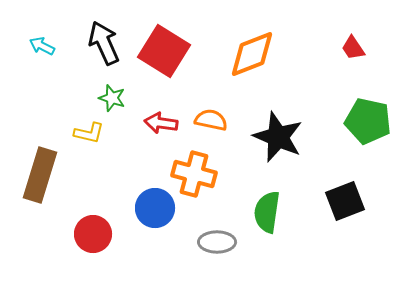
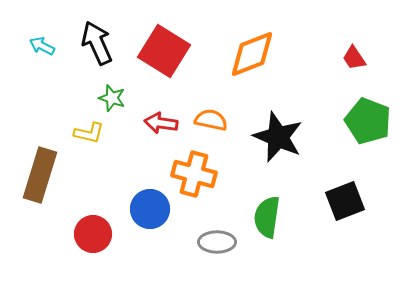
black arrow: moved 7 px left
red trapezoid: moved 1 px right, 10 px down
green pentagon: rotated 9 degrees clockwise
blue circle: moved 5 px left, 1 px down
green semicircle: moved 5 px down
